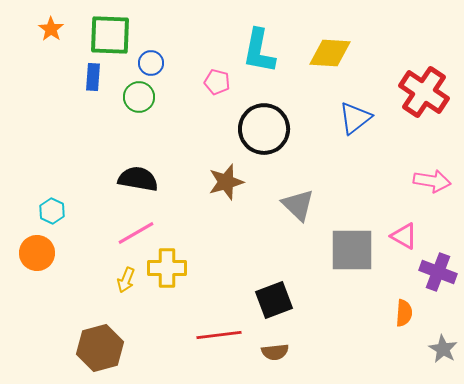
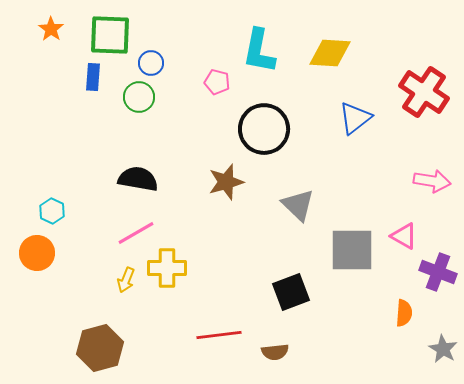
black square: moved 17 px right, 8 px up
